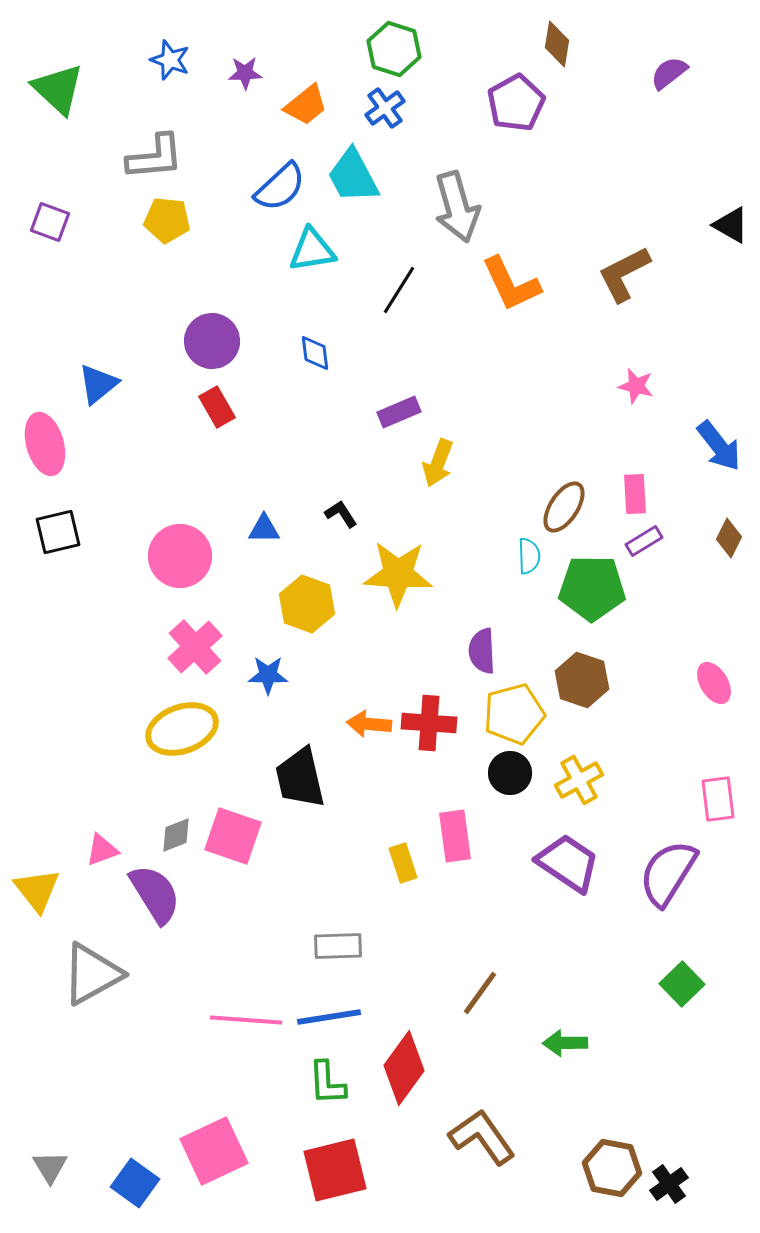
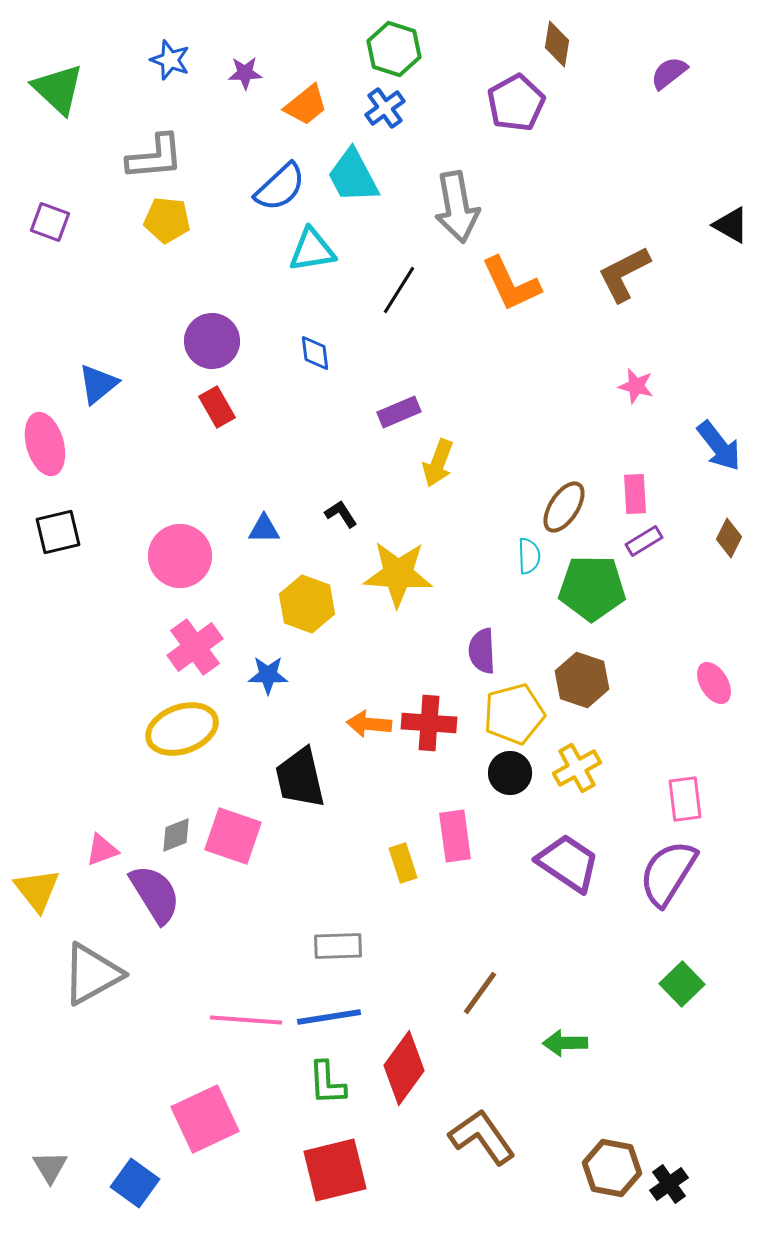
gray arrow at (457, 207): rotated 6 degrees clockwise
pink cross at (195, 647): rotated 6 degrees clockwise
yellow cross at (579, 780): moved 2 px left, 12 px up
pink rectangle at (718, 799): moved 33 px left
pink square at (214, 1151): moved 9 px left, 32 px up
